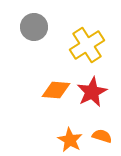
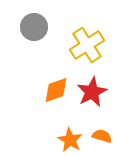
orange diamond: rotated 24 degrees counterclockwise
